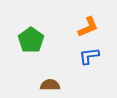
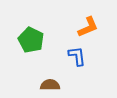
green pentagon: rotated 10 degrees counterclockwise
blue L-shape: moved 12 px left; rotated 90 degrees clockwise
